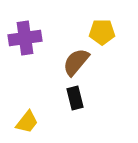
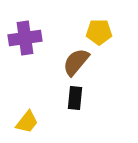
yellow pentagon: moved 3 px left
black rectangle: rotated 20 degrees clockwise
